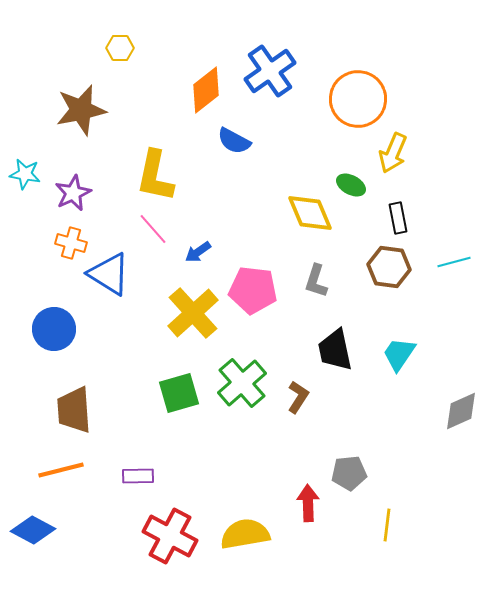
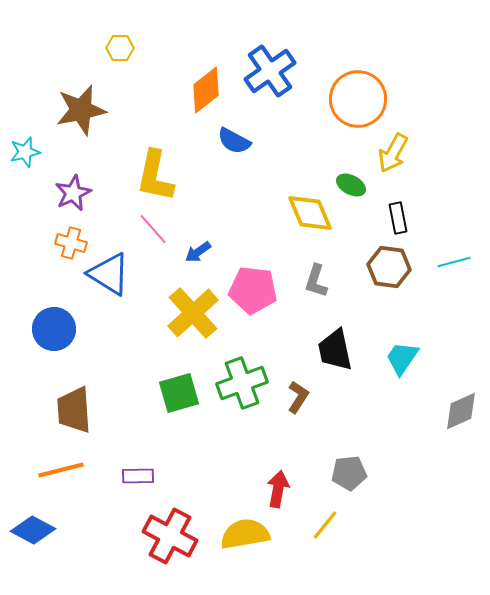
yellow arrow: rotated 6 degrees clockwise
cyan star: moved 22 px up; rotated 24 degrees counterclockwise
cyan trapezoid: moved 3 px right, 4 px down
green cross: rotated 21 degrees clockwise
red arrow: moved 30 px left, 14 px up; rotated 12 degrees clockwise
yellow line: moved 62 px left; rotated 32 degrees clockwise
